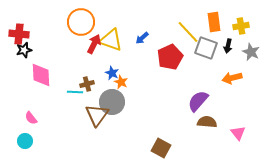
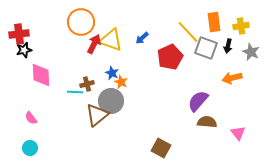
red cross: rotated 12 degrees counterclockwise
gray circle: moved 1 px left, 1 px up
brown triangle: rotated 15 degrees clockwise
cyan circle: moved 5 px right, 7 px down
